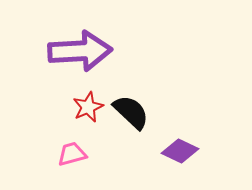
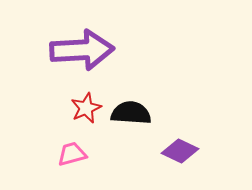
purple arrow: moved 2 px right, 1 px up
red star: moved 2 px left, 1 px down
black semicircle: moved 1 px down; rotated 39 degrees counterclockwise
